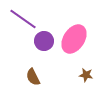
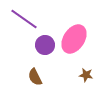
purple line: moved 1 px right
purple circle: moved 1 px right, 4 px down
brown semicircle: moved 2 px right
